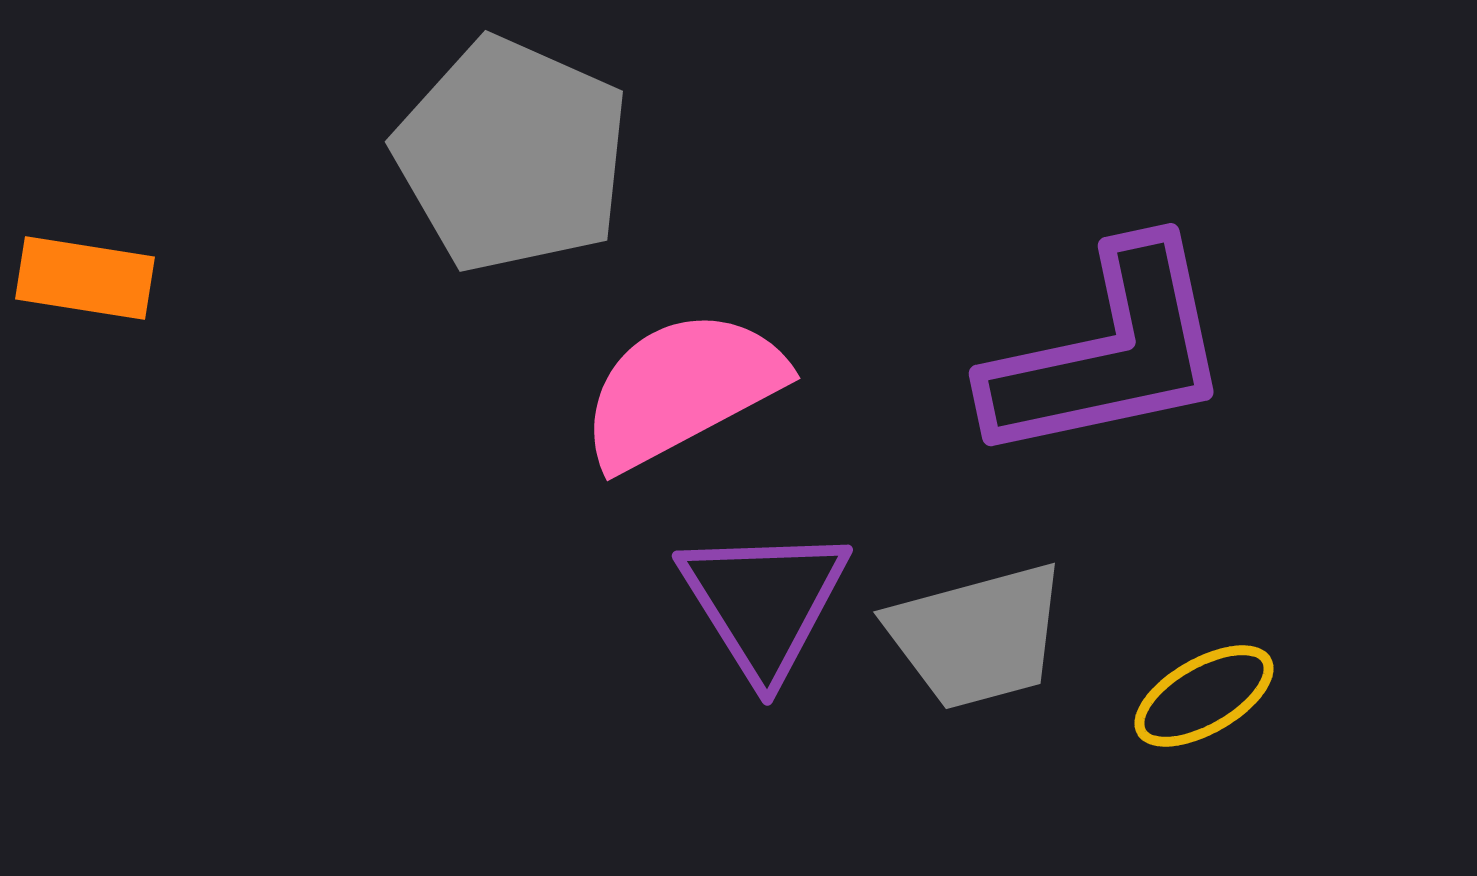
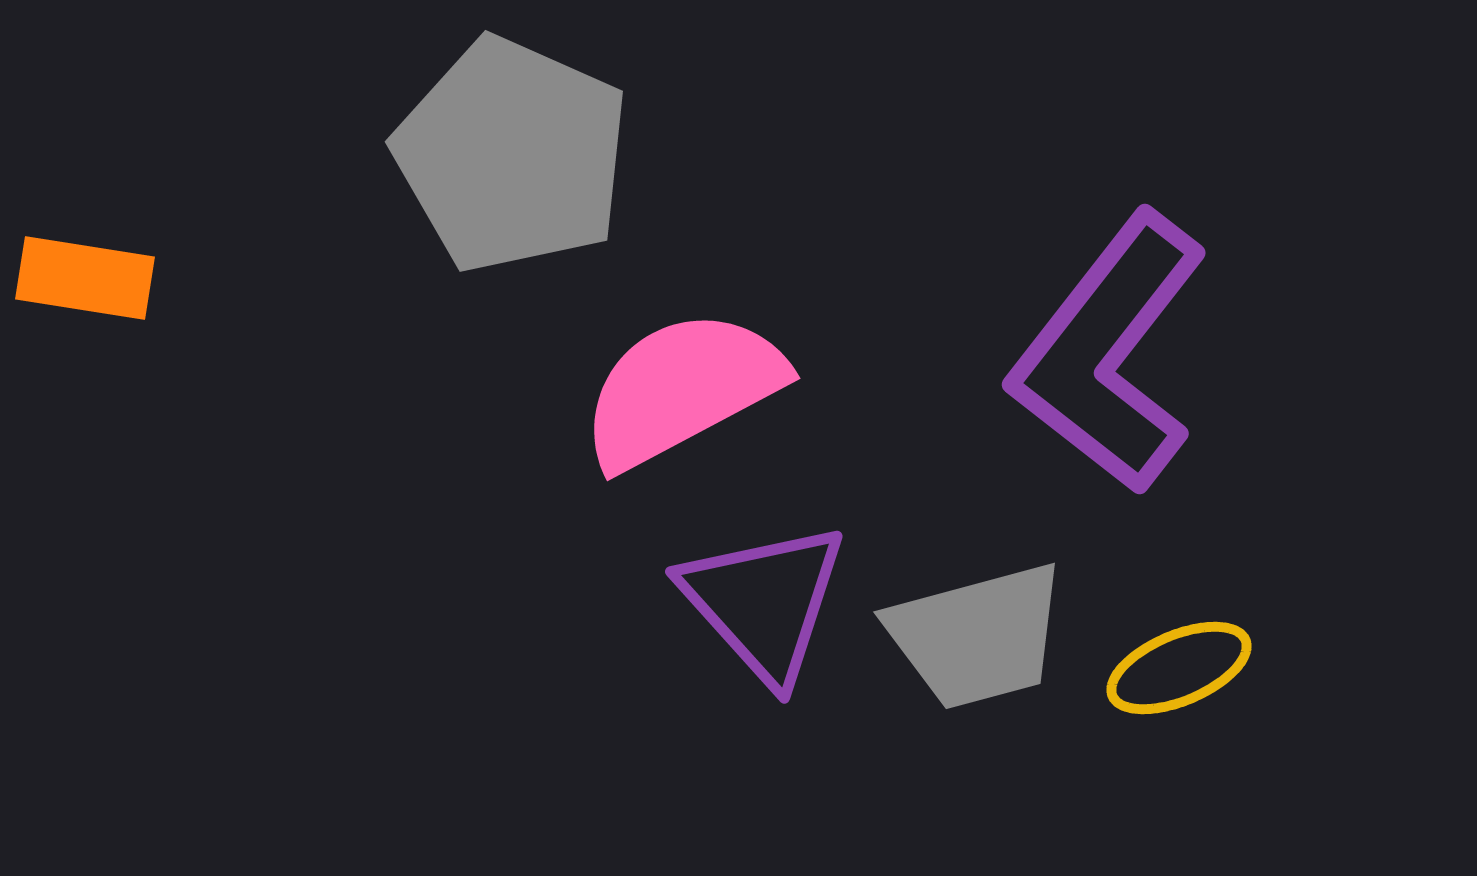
purple L-shape: rotated 140 degrees clockwise
purple triangle: rotated 10 degrees counterclockwise
yellow ellipse: moved 25 px left, 28 px up; rotated 7 degrees clockwise
